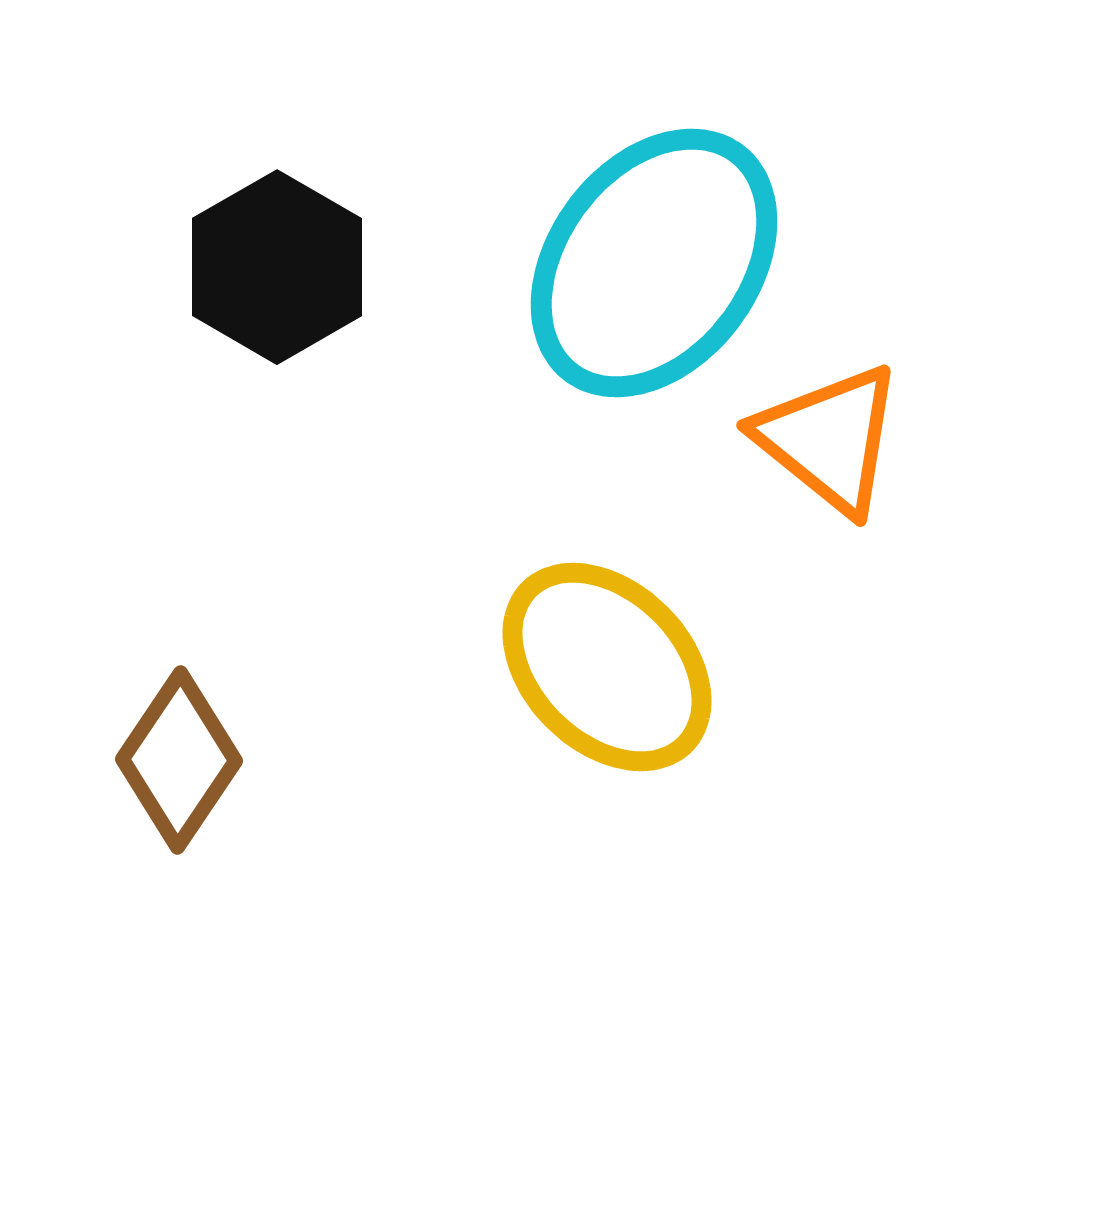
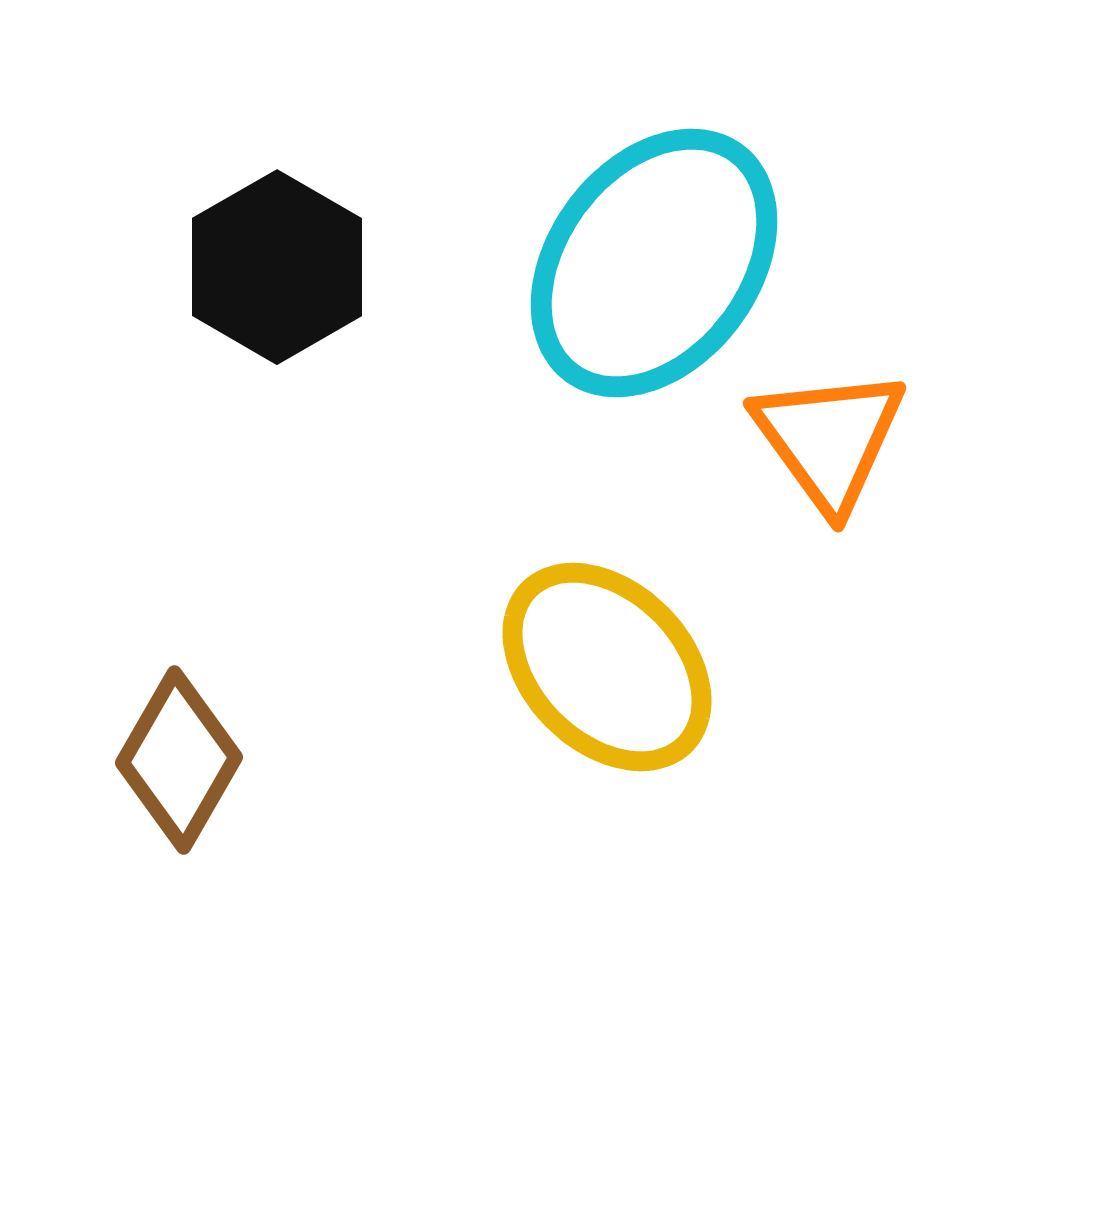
orange triangle: rotated 15 degrees clockwise
brown diamond: rotated 4 degrees counterclockwise
